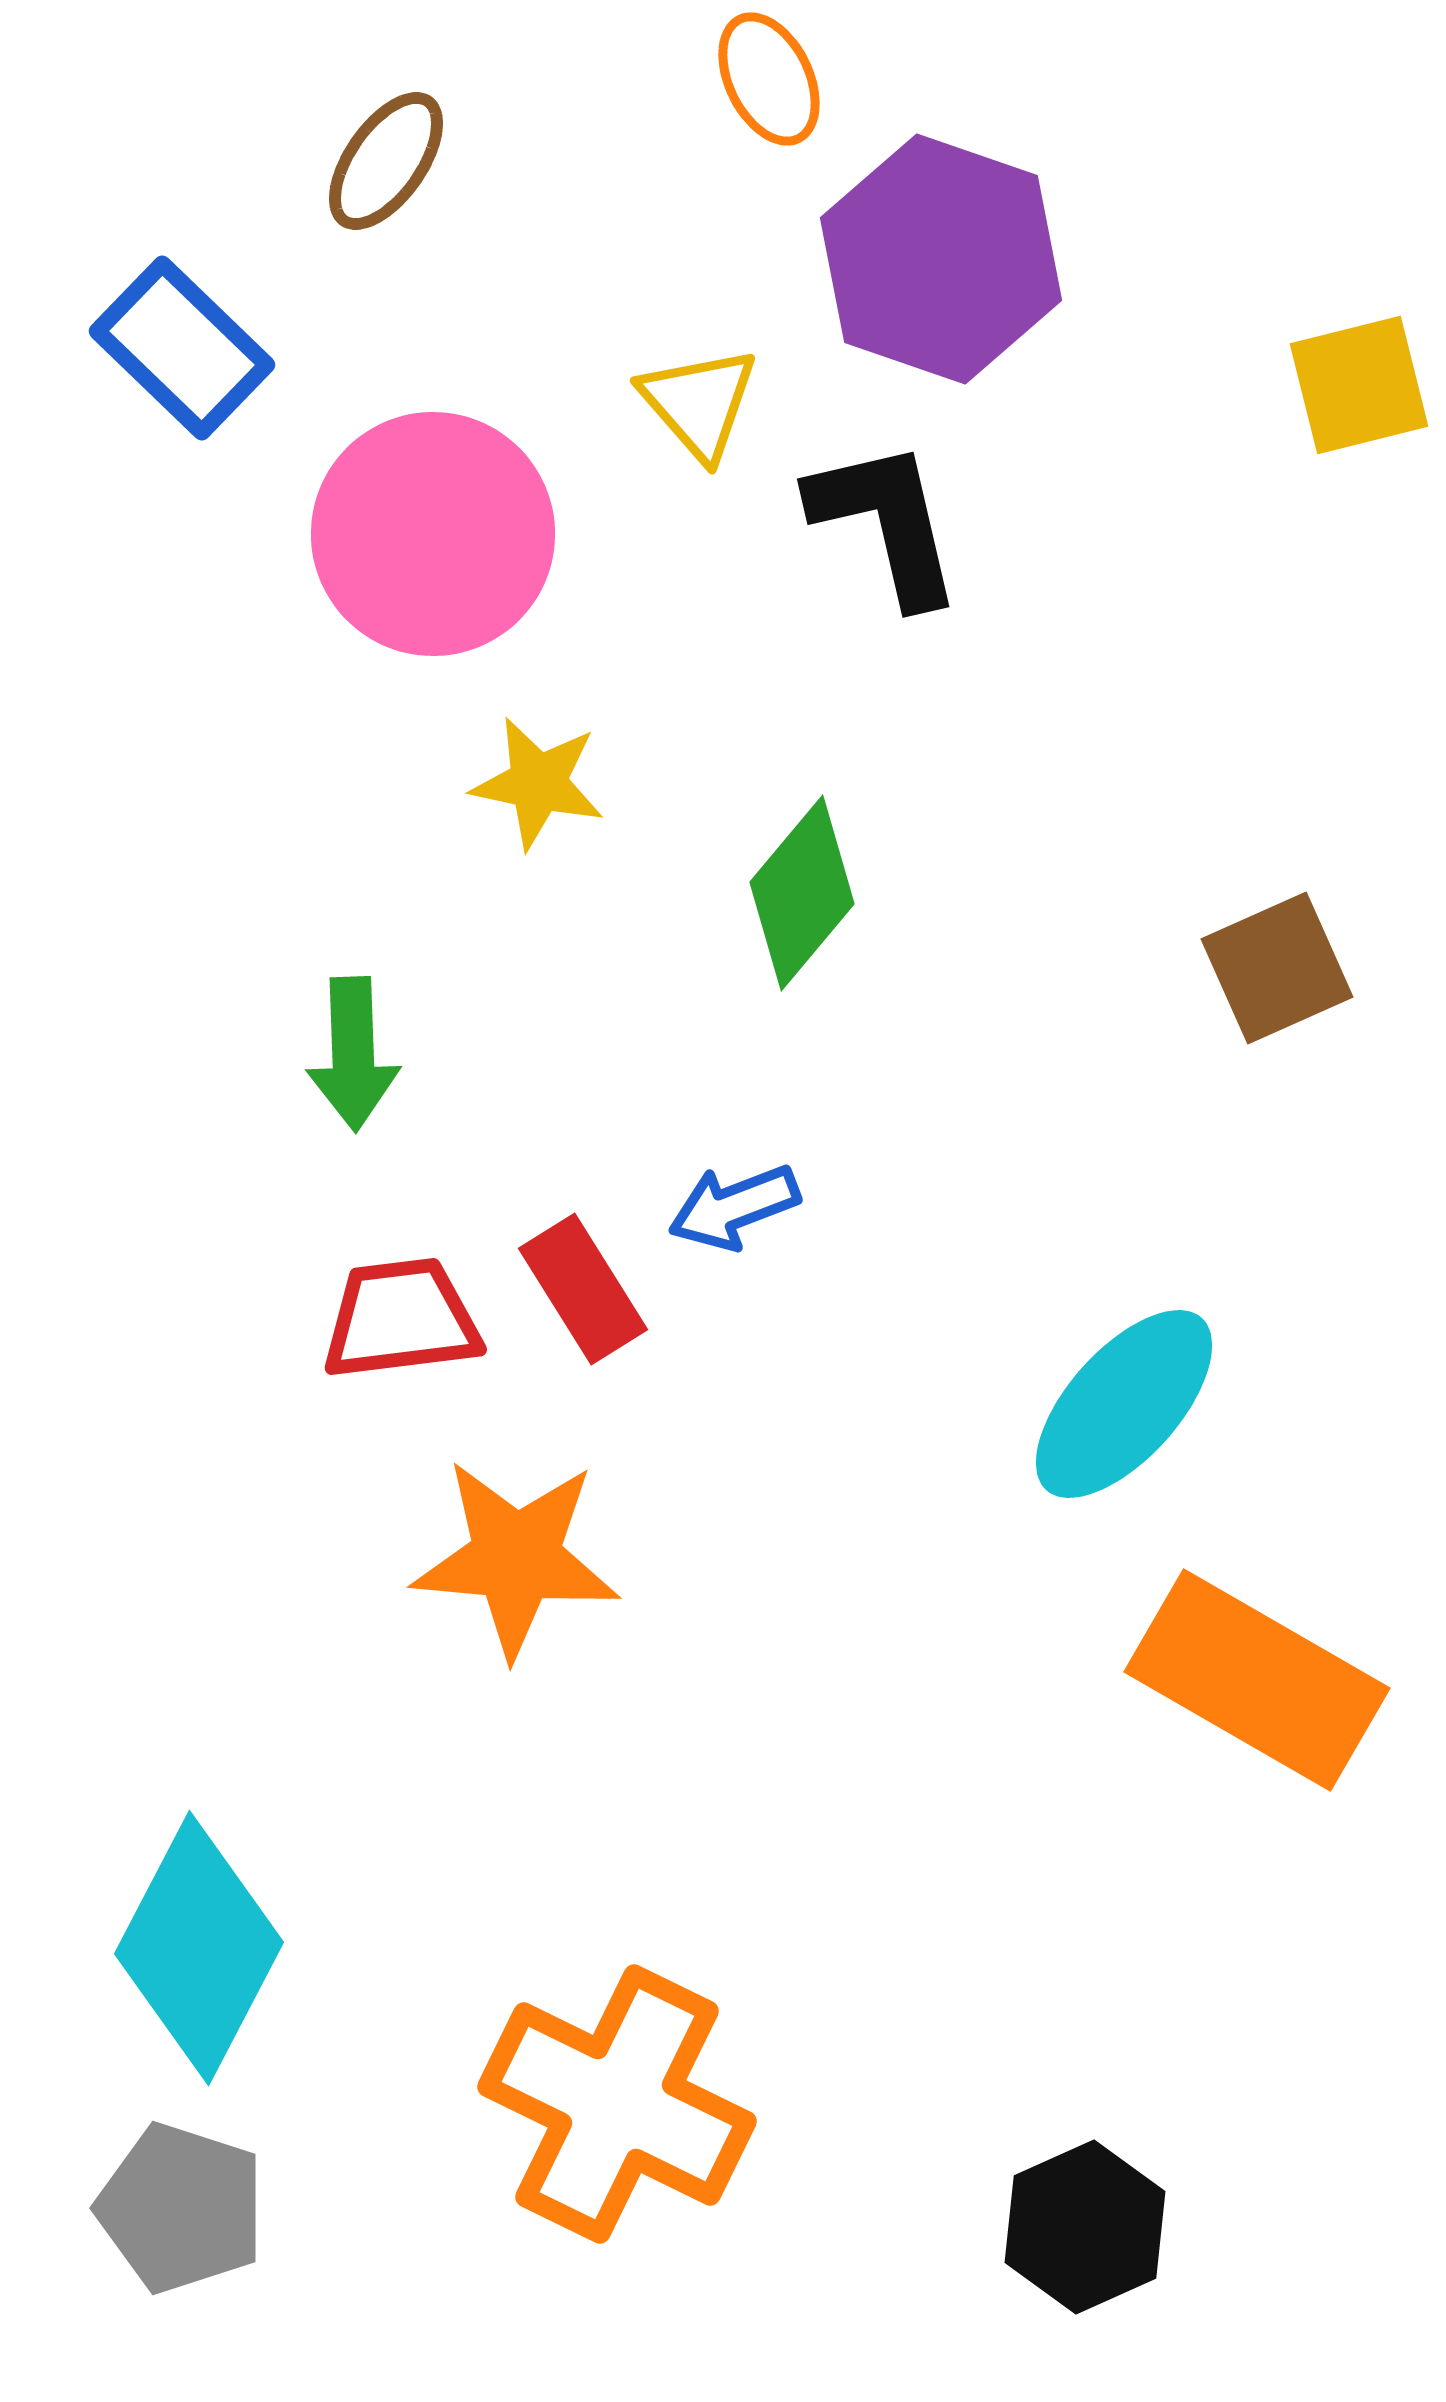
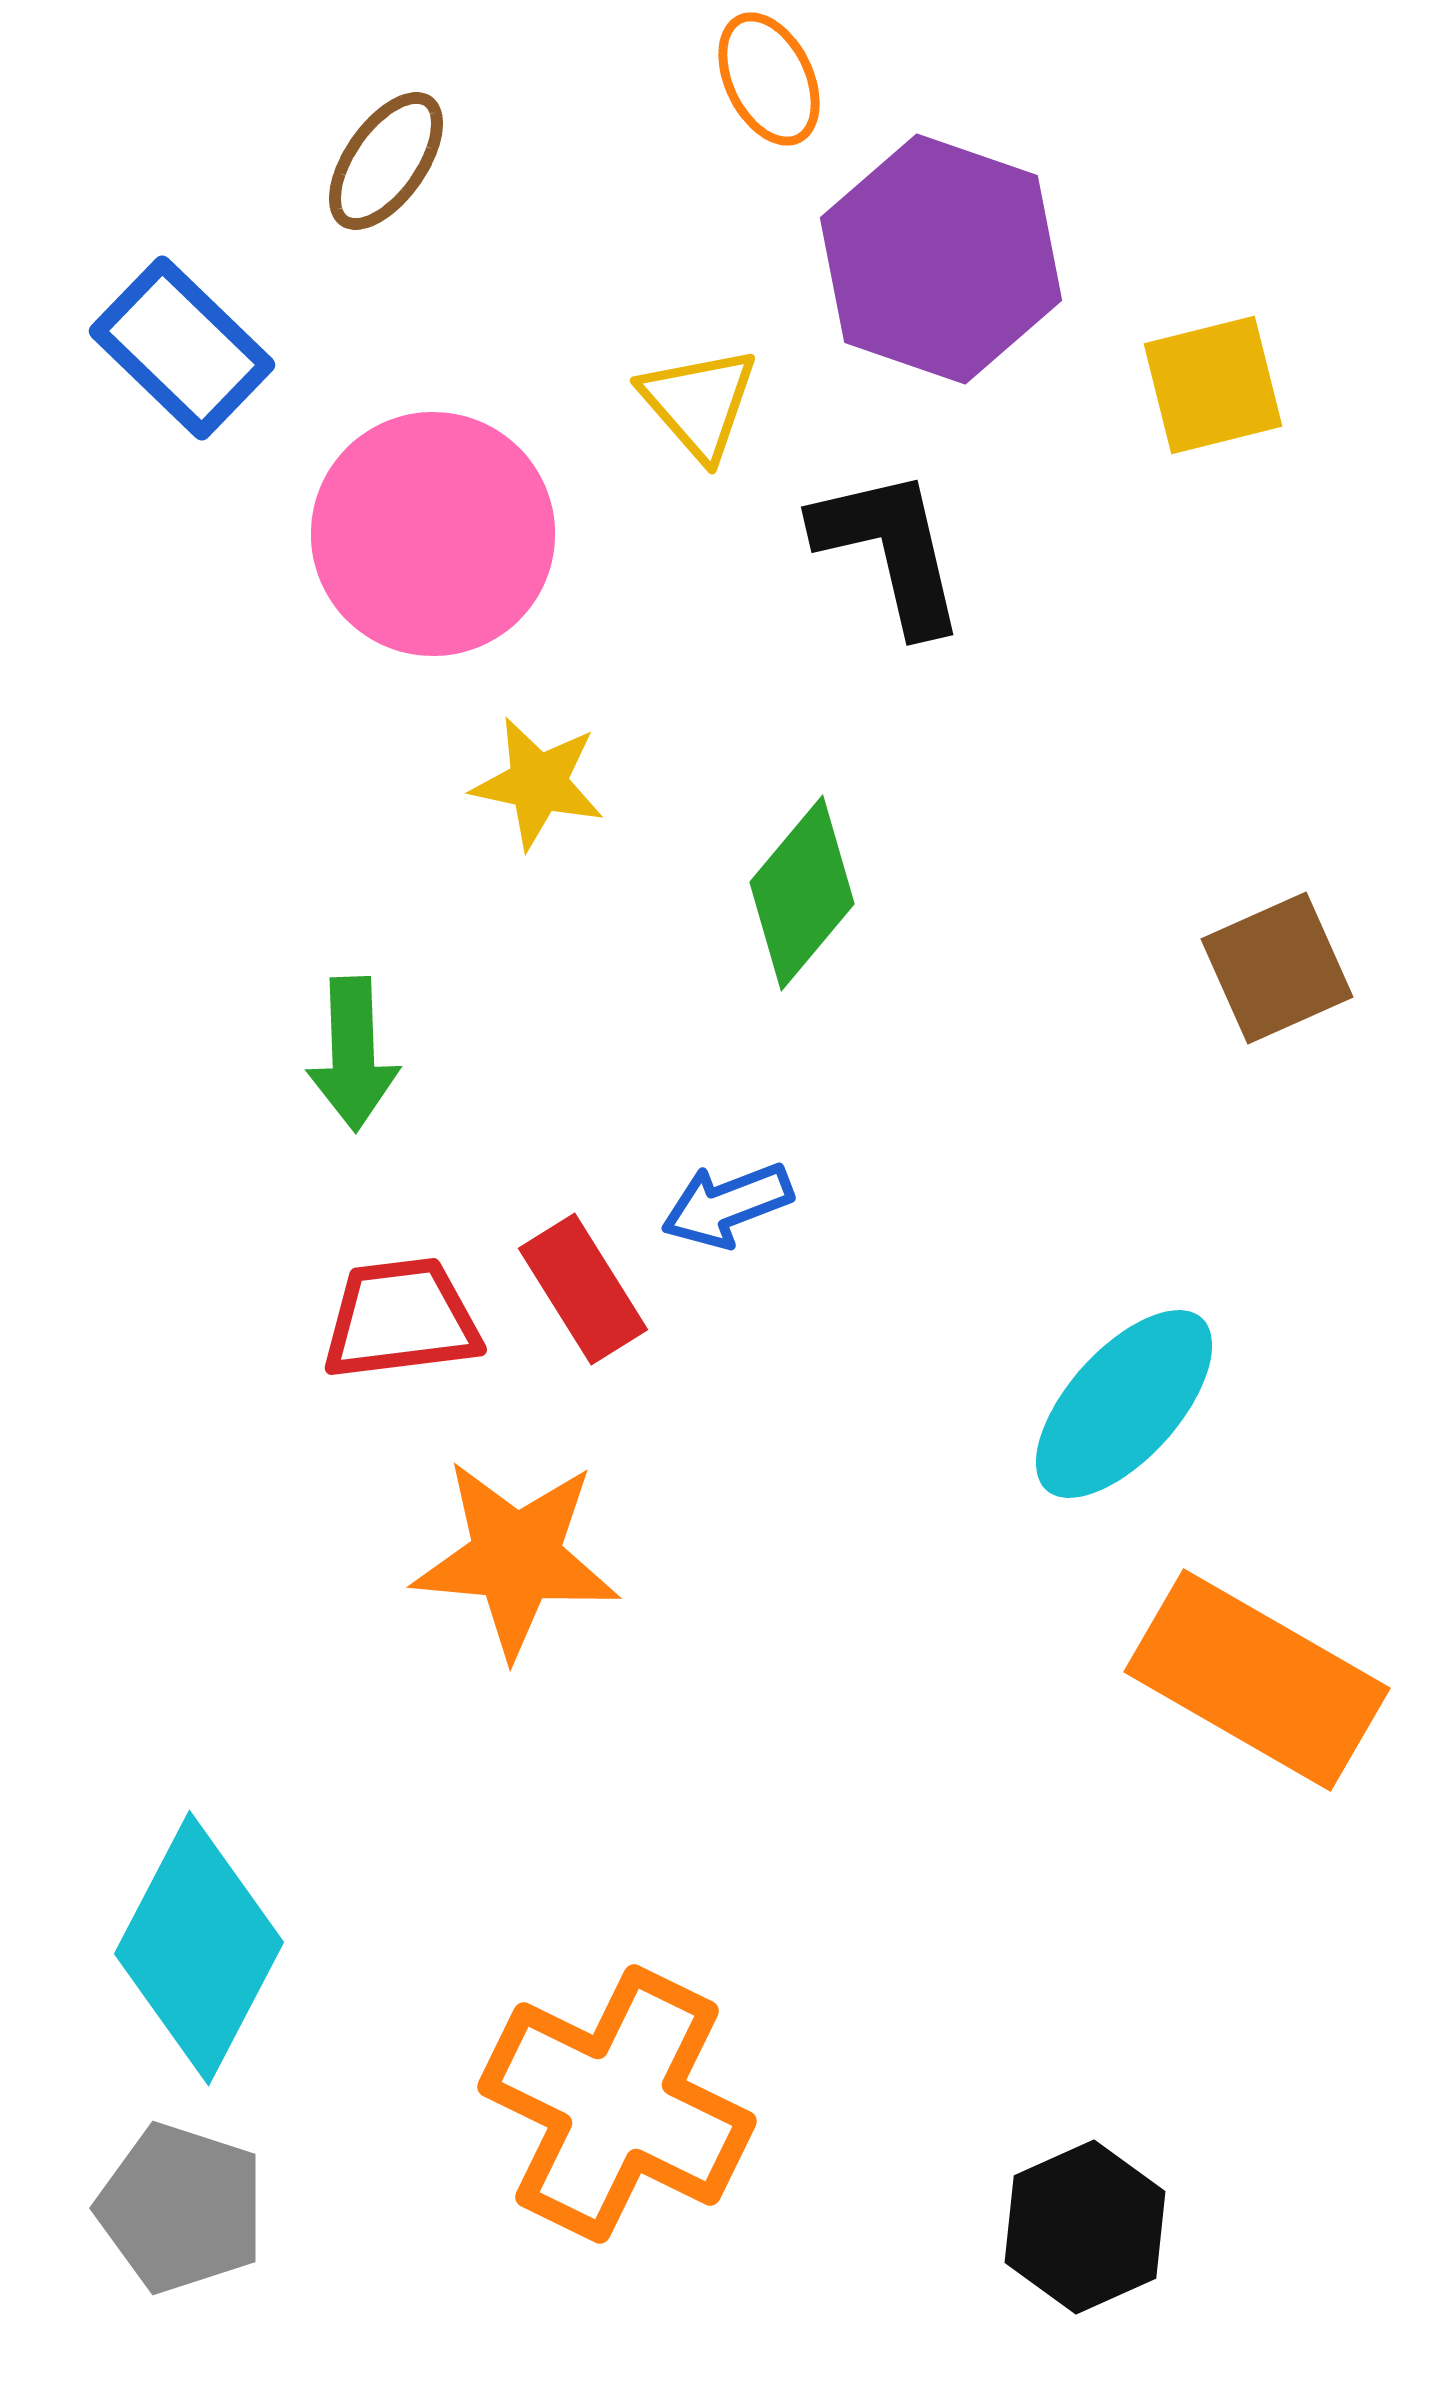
yellow square: moved 146 px left
black L-shape: moved 4 px right, 28 px down
blue arrow: moved 7 px left, 2 px up
